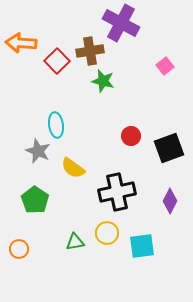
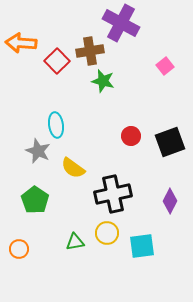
black square: moved 1 px right, 6 px up
black cross: moved 4 px left, 2 px down
